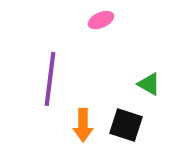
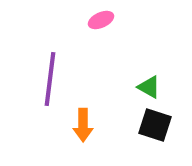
green triangle: moved 3 px down
black square: moved 29 px right
